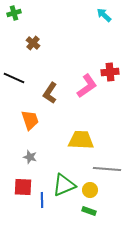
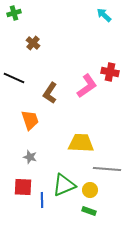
red cross: rotated 18 degrees clockwise
yellow trapezoid: moved 3 px down
